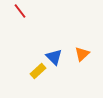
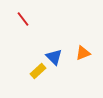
red line: moved 3 px right, 8 px down
orange triangle: moved 1 px right, 1 px up; rotated 21 degrees clockwise
